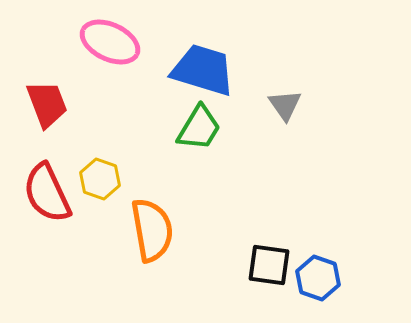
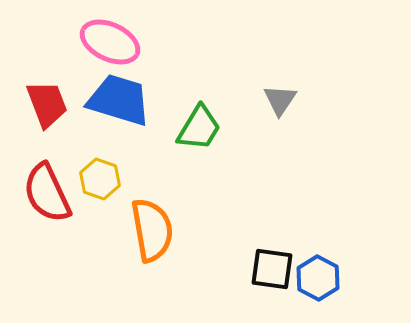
blue trapezoid: moved 84 px left, 30 px down
gray triangle: moved 5 px left, 5 px up; rotated 9 degrees clockwise
black square: moved 3 px right, 4 px down
blue hexagon: rotated 9 degrees clockwise
